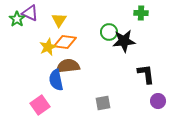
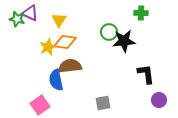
green star: rotated 21 degrees counterclockwise
brown semicircle: moved 2 px right
purple circle: moved 1 px right, 1 px up
